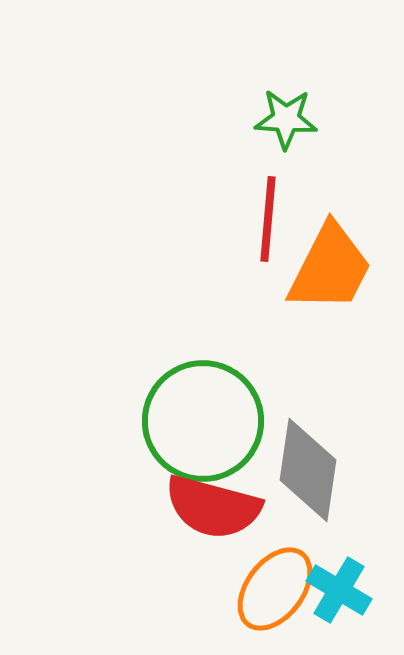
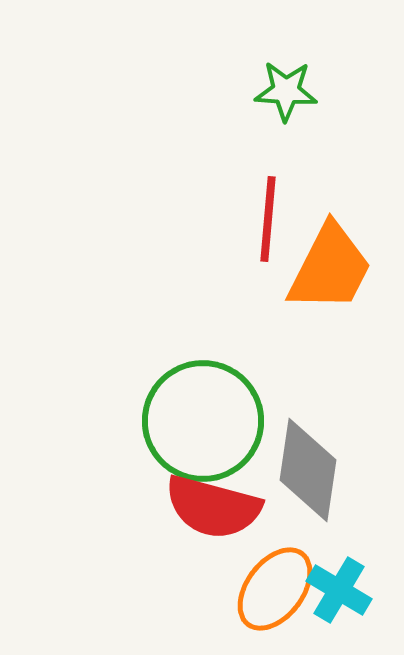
green star: moved 28 px up
